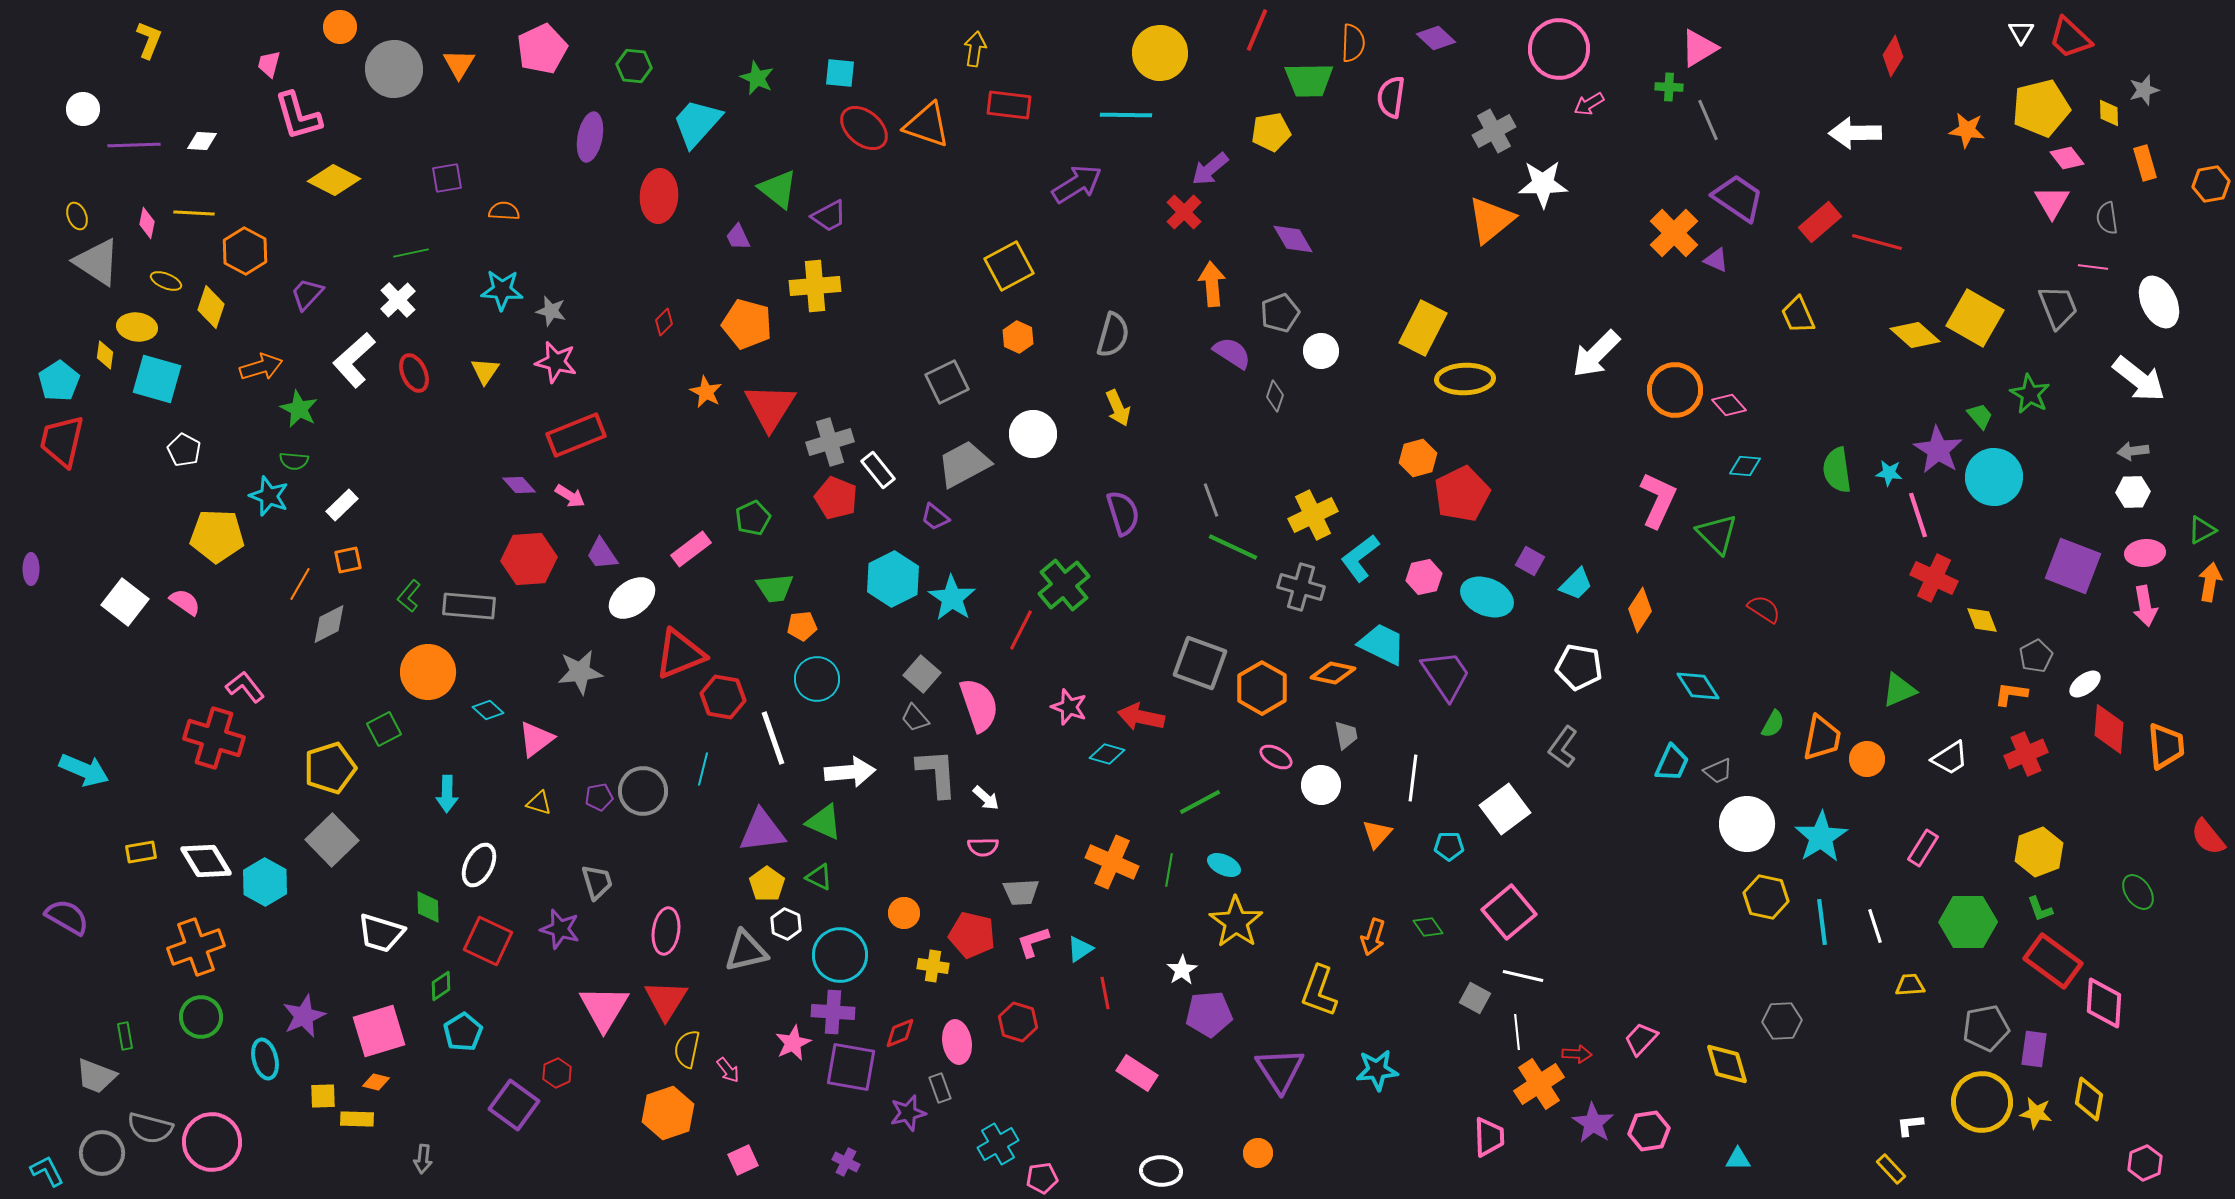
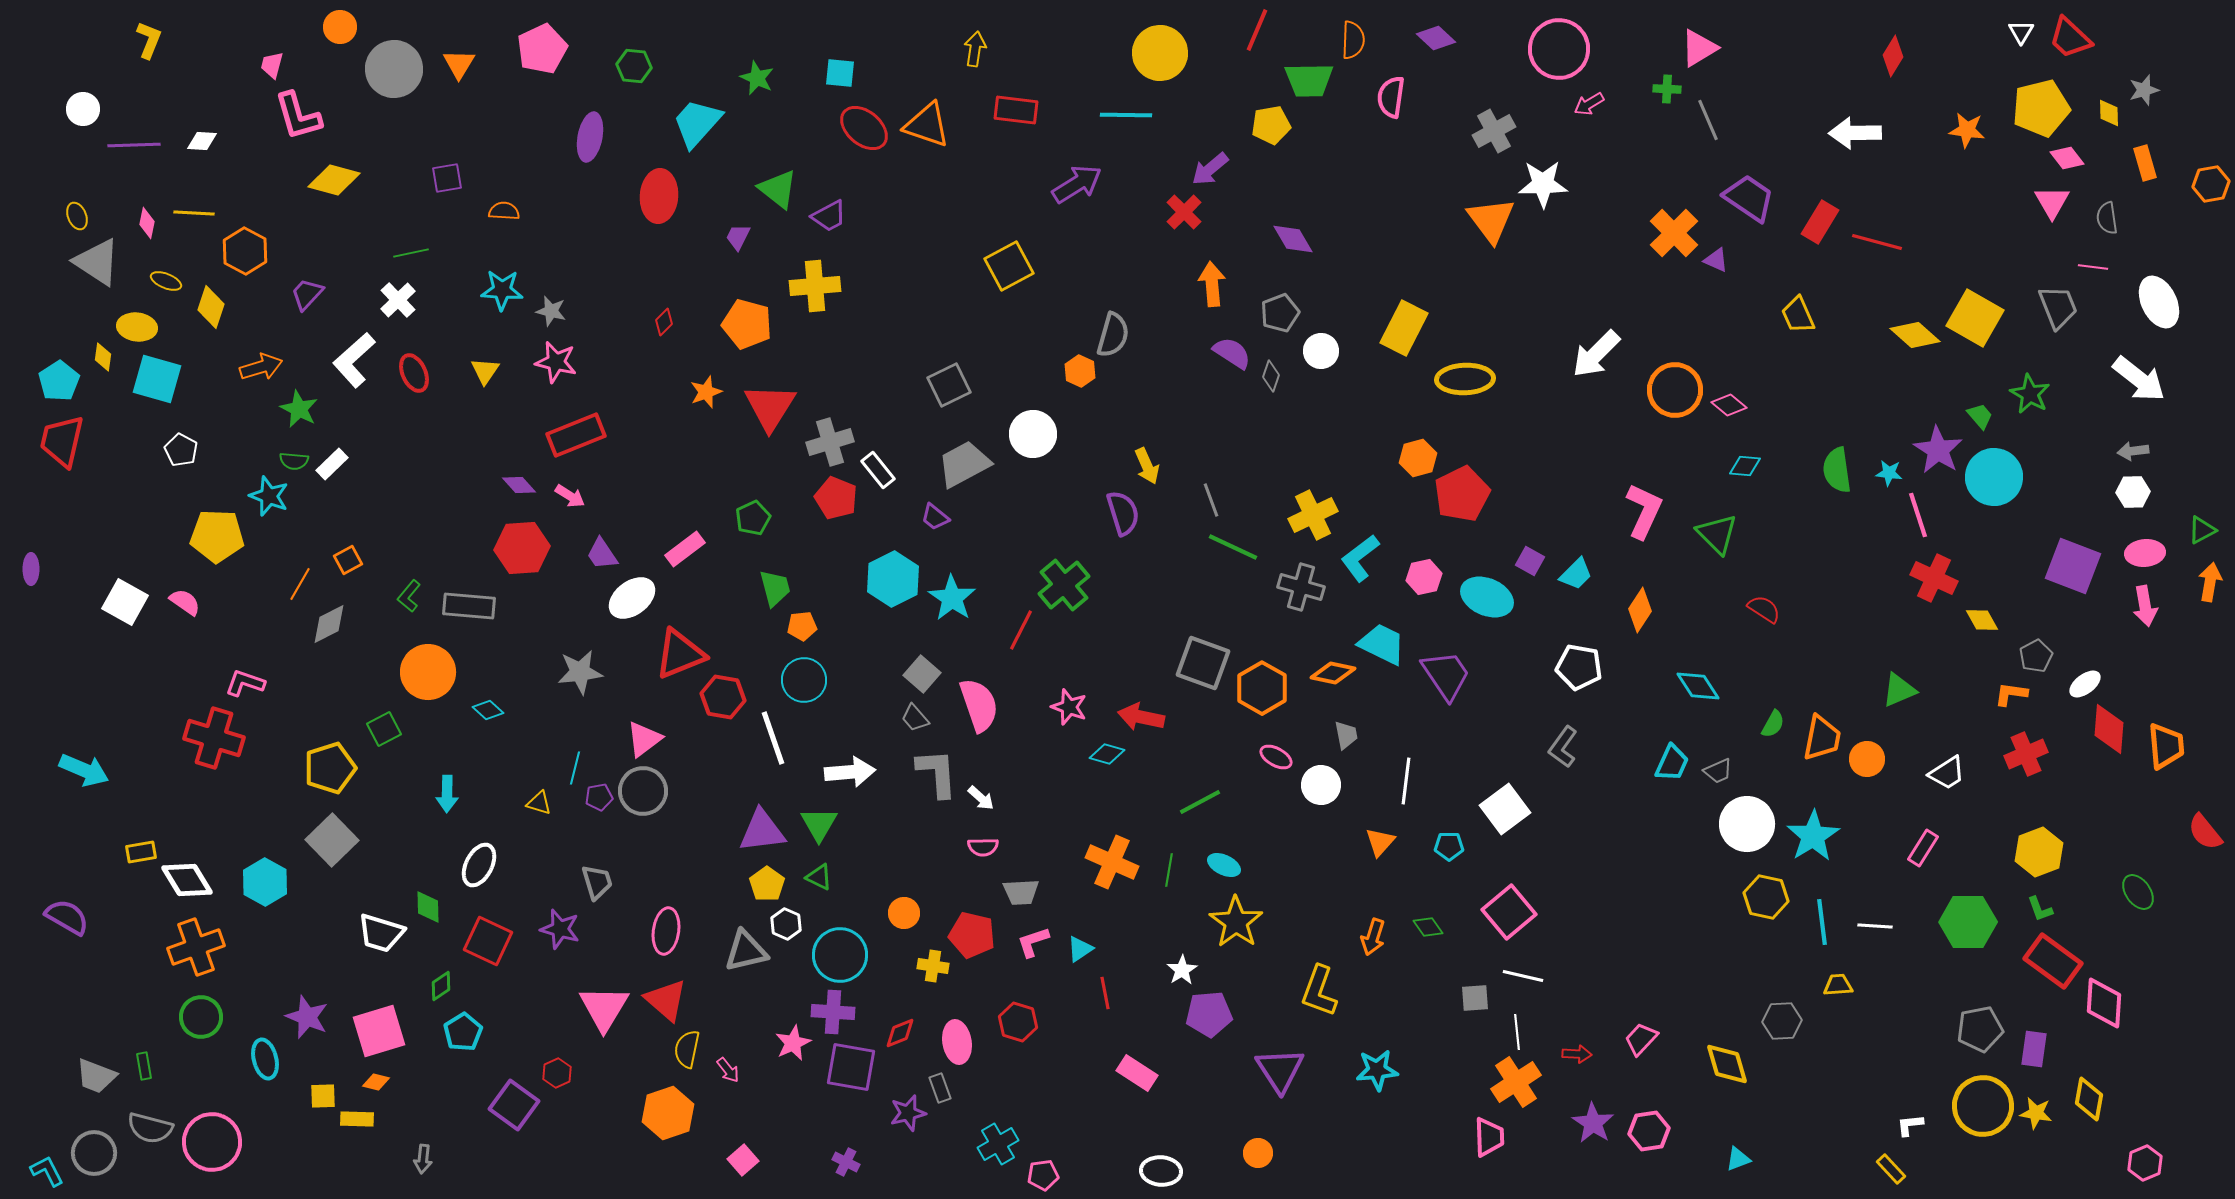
orange semicircle at (1353, 43): moved 3 px up
pink trapezoid at (269, 64): moved 3 px right, 1 px down
green cross at (1669, 87): moved 2 px left, 2 px down
red rectangle at (1009, 105): moved 7 px right, 5 px down
yellow pentagon at (1271, 132): moved 7 px up
yellow diamond at (334, 180): rotated 12 degrees counterclockwise
purple trapezoid at (1738, 198): moved 11 px right
orange triangle at (1491, 220): rotated 28 degrees counterclockwise
red rectangle at (1820, 222): rotated 18 degrees counterclockwise
purple trapezoid at (738, 237): rotated 52 degrees clockwise
yellow rectangle at (1423, 328): moved 19 px left
orange hexagon at (1018, 337): moved 62 px right, 34 px down
yellow diamond at (105, 355): moved 2 px left, 2 px down
gray square at (947, 382): moved 2 px right, 3 px down
orange star at (706, 392): rotated 24 degrees clockwise
gray diamond at (1275, 396): moved 4 px left, 20 px up
pink diamond at (1729, 405): rotated 8 degrees counterclockwise
yellow arrow at (1118, 408): moved 29 px right, 58 px down
white pentagon at (184, 450): moved 3 px left
pink L-shape at (1658, 500): moved 14 px left, 11 px down
white rectangle at (342, 505): moved 10 px left, 41 px up
pink rectangle at (691, 549): moved 6 px left
red hexagon at (529, 559): moved 7 px left, 11 px up
orange square at (348, 560): rotated 16 degrees counterclockwise
cyan trapezoid at (1576, 584): moved 10 px up
green trapezoid at (775, 588): rotated 99 degrees counterclockwise
white square at (125, 602): rotated 9 degrees counterclockwise
yellow diamond at (1982, 620): rotated 8 degrees counterclockwise
gray square at (1200, 663): moved 3 px right
cyan circle at (817, 679): moved 13 px left, 1 px down
pink L-shape at (245, 687): moved 4 px up; rotated 33 degrees counterclockwise
pink triangle at (536, 739): moved 108 px right
white trapezoid at (1950, 758): moved 3 px left, 15 px down
cyan line at (703, 769): moved 128 px left, 1 px up
white line at (1413, 778): moved 7 px left, 3 px down
white arrow at (986, 798): moved 5 px left
green triangle at (824, 822): moved 5 px left, 2 px down; rotated 36 degrees clockwise
orange triangle at (1377, 834): moved 3 px right, 8 px down
cyan star at (1821, 837): moved 8 px left, 1 px up
red semicircle at (2208, 837): moved 3 px left, 5 px up
white diamond at (206, 861): moved 19 px left, 19 px down
white line at (1875, 926): rotated 68 degrees counterclockwise
yellow trapezoid at (1910, 985): moved 72 px left
gray square at (1475, 998): rotated 32 degrees counterclockwise
red triangle at (666, 1000): rotated 21 degrees counterclockwise
purple star at (304, 1016): moved 3 px right, 1 px down; rotated 27 degrees counterclockwise
gray pentagon at (1986, 1028): moved 6 px left, 1 px down
green rectangle at (125, 1036): moved 19 px right, 30 px down
orange cross at (1539, 1084): moved 23 px left, 2 px up
yellow circle at (1982, 1102): moved 1 px right, 4 px down
gray circle at (102, 1153): moved 8 px left
cyan triangle at (1738, 1159): rotated 20 degrees counterclockwise
pink square at (743, 1160): rotated 16 degrees counterclockwise
pink pentagon at (1042, 1178): moved 1 px right, 3 px up
